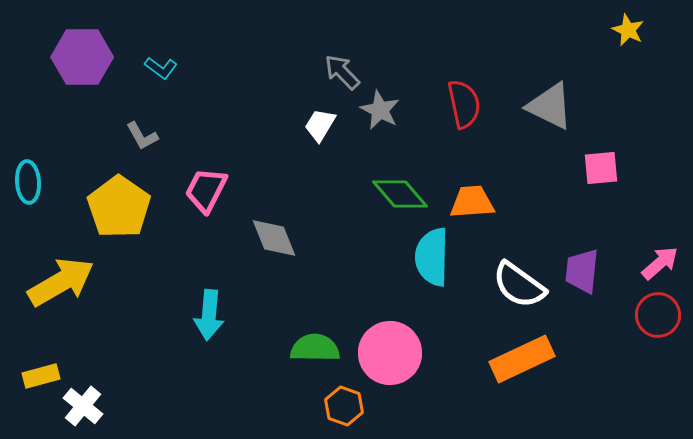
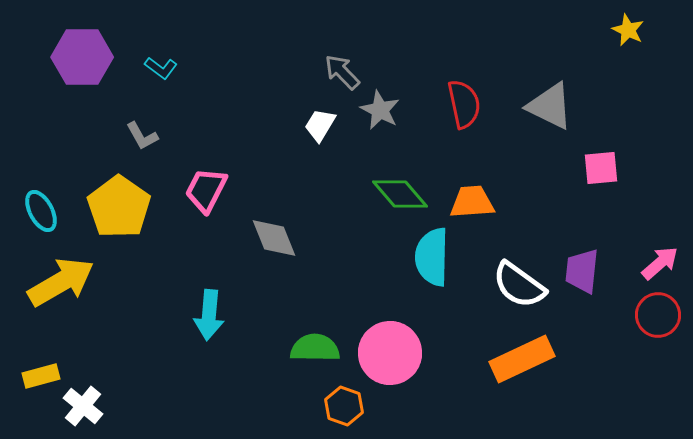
cyan ellipse: moved 13 px right, 29 px down; rotated 24 degrees counterclockwise
